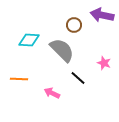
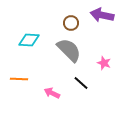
brown circle: moved 3 px left, 2 px up
gray semicircle: moved 7 px right
black line: moved 3 px right, 5 px down
